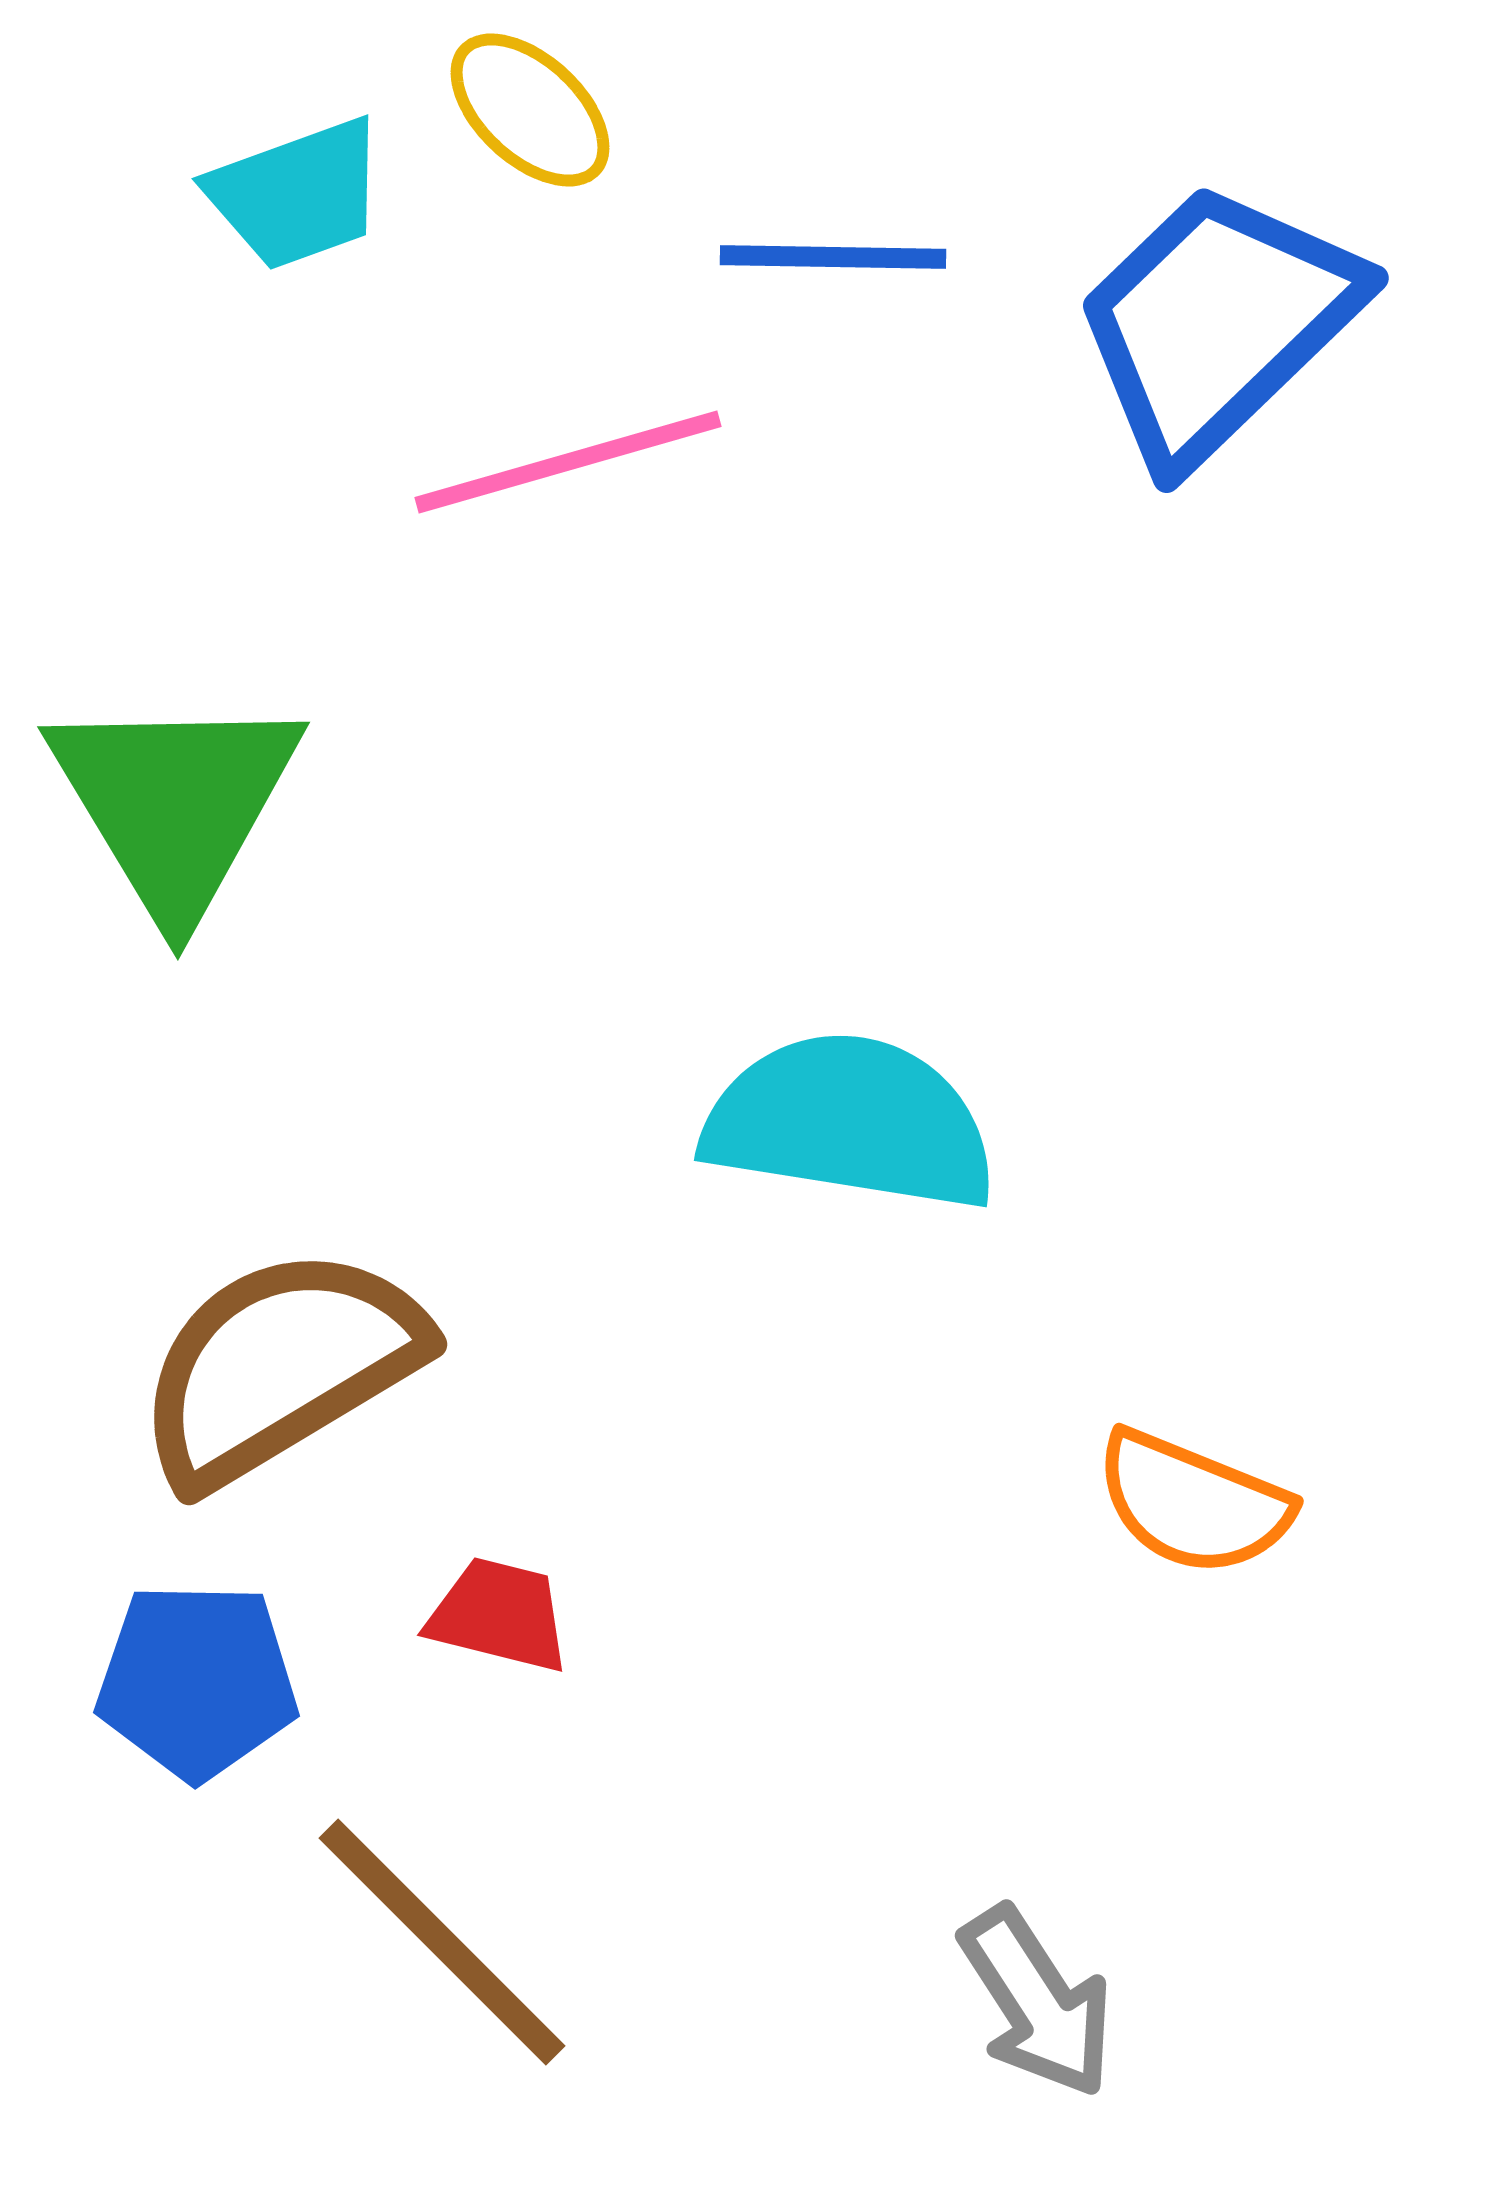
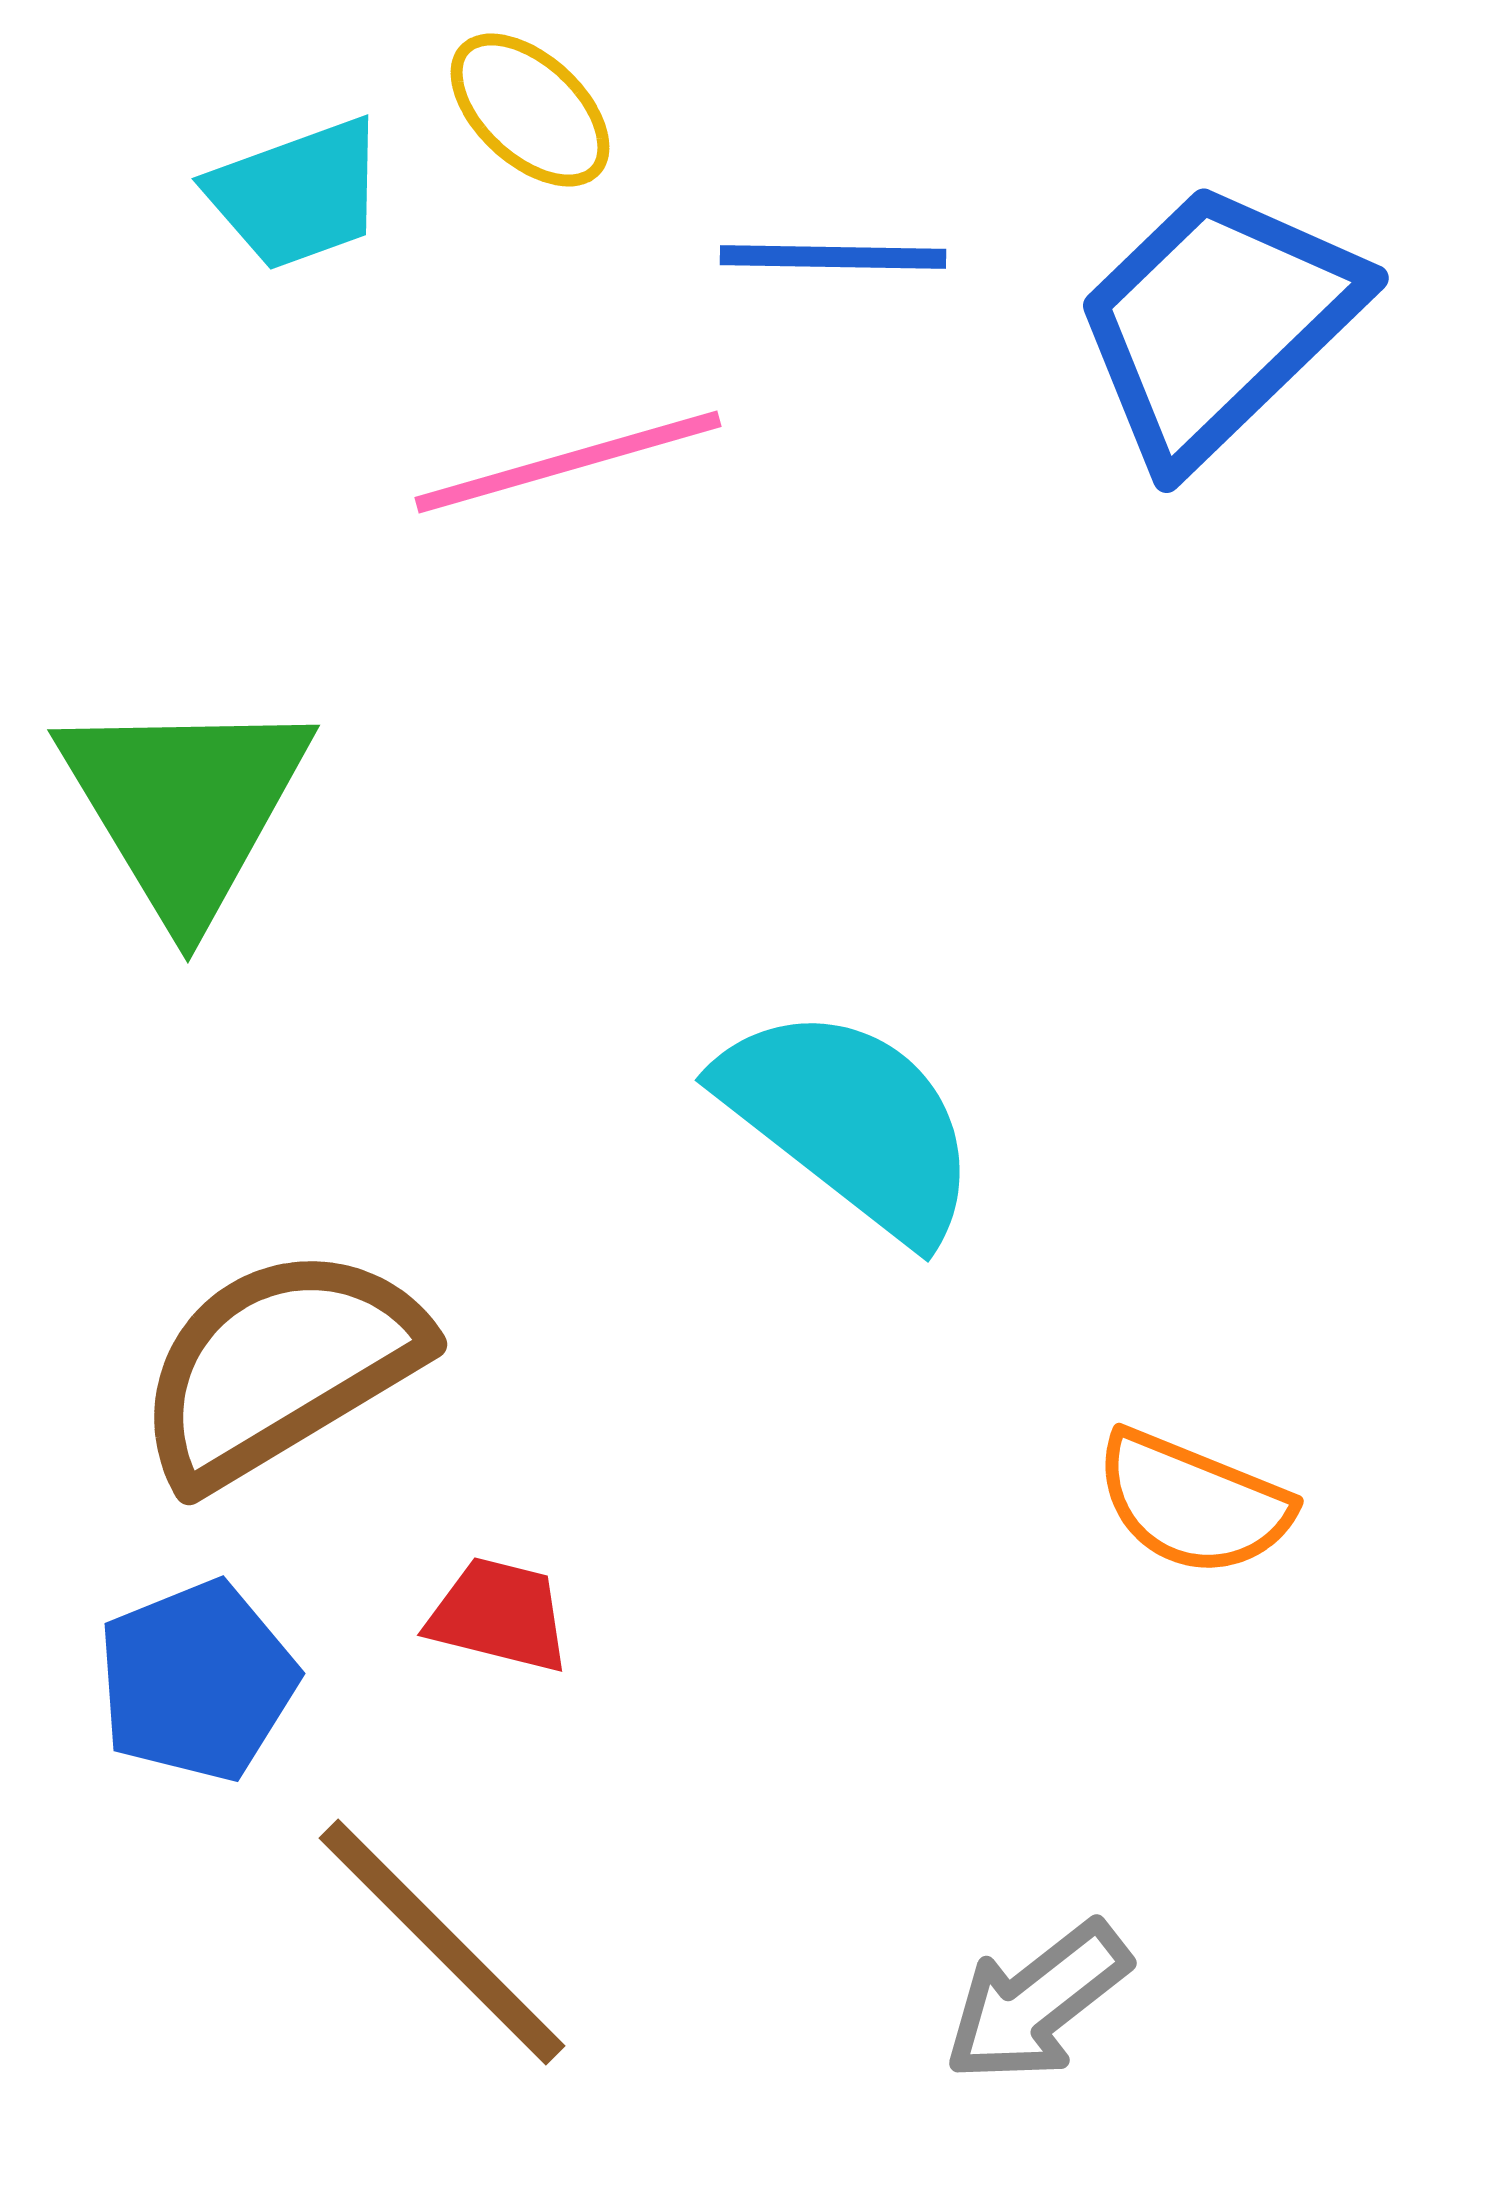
green triangle: moved 10 px right, 3 px down
cyan semicircle: rotated 29 degrees clockwise
blue pentagon: rotated 23 degrees counterclockwise
gray arrow: rotated 85 degrees clockwise
